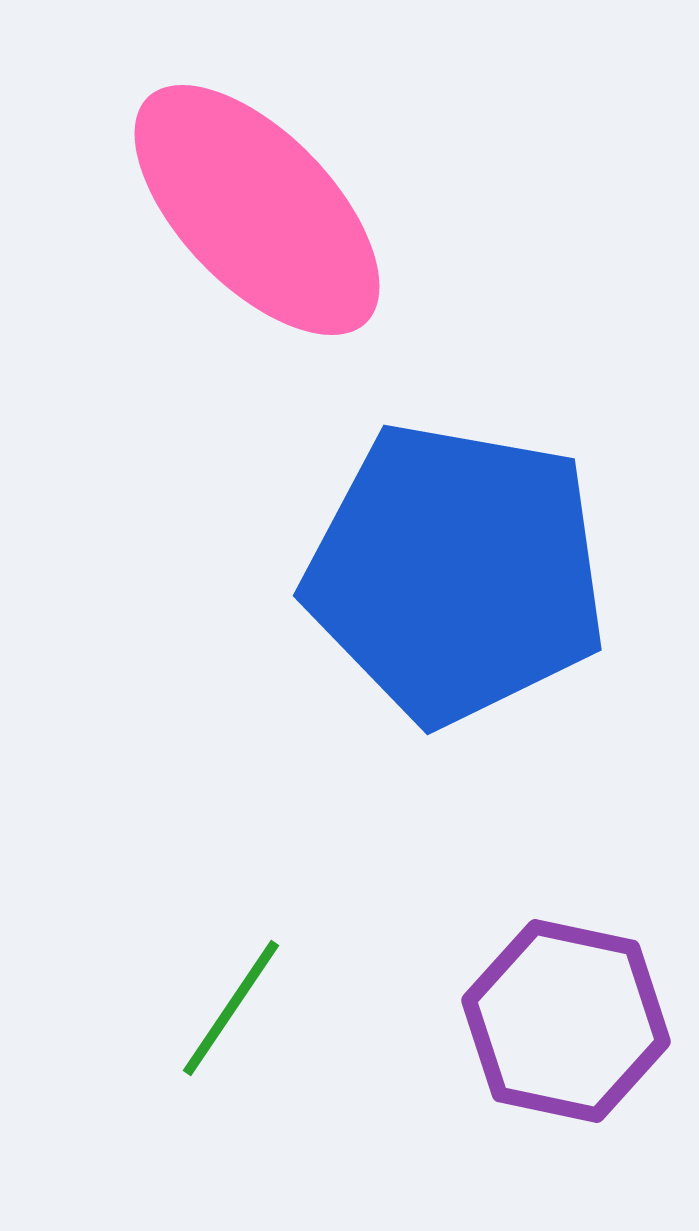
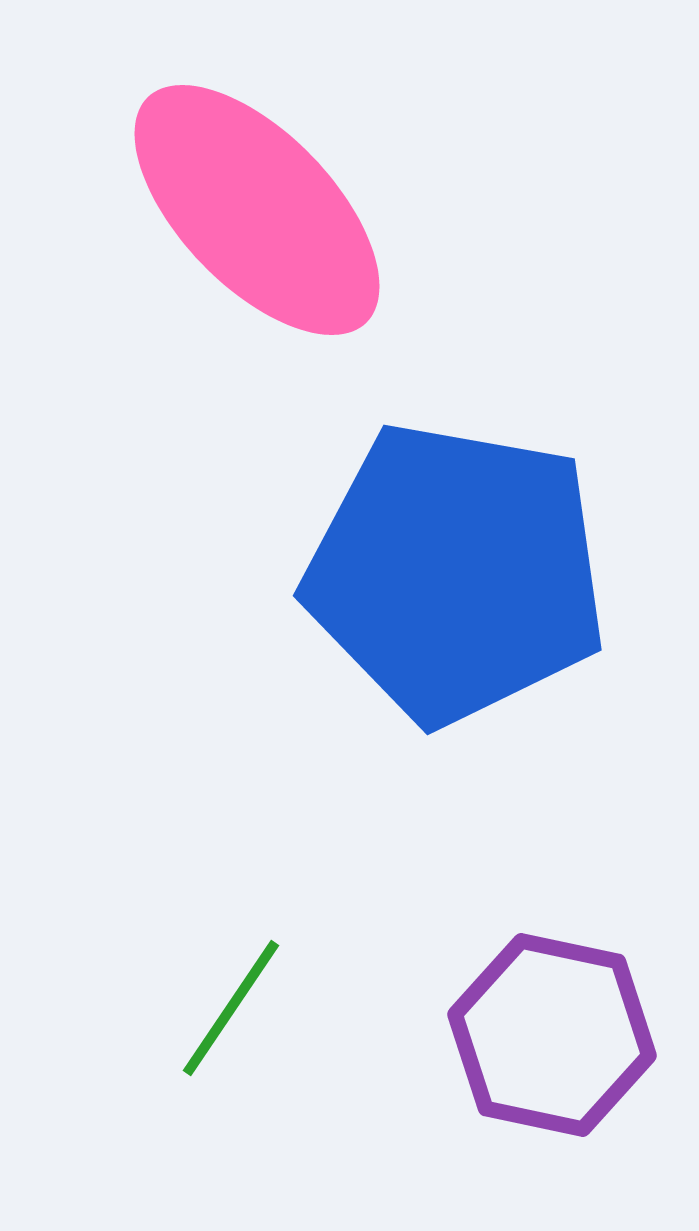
purple hexagon: moved 14 px left, 14 px down
